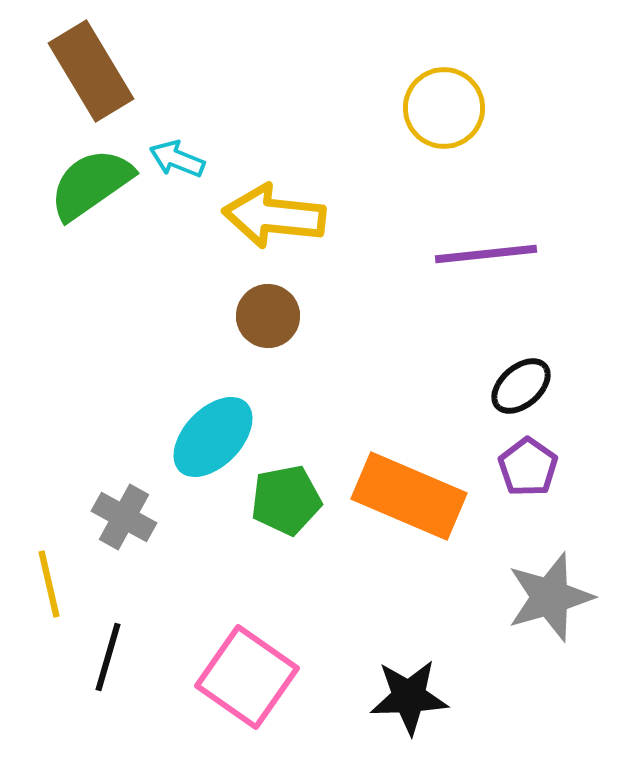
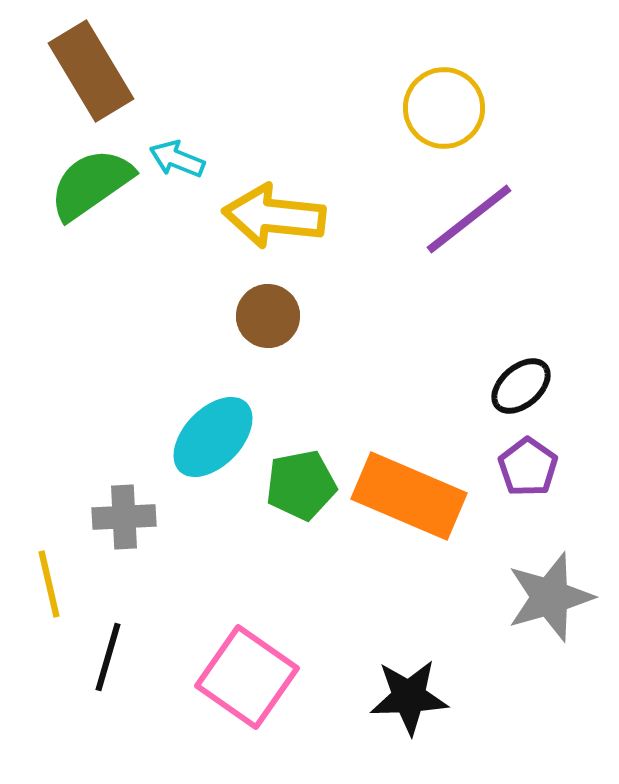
purple line: moved 17 px left, 35 px up; rotated 32 degrees counterclockwise
green pentagon: moved 15 px right, 15 px up
gray cross: rotated 32 degrees counterclockwise
